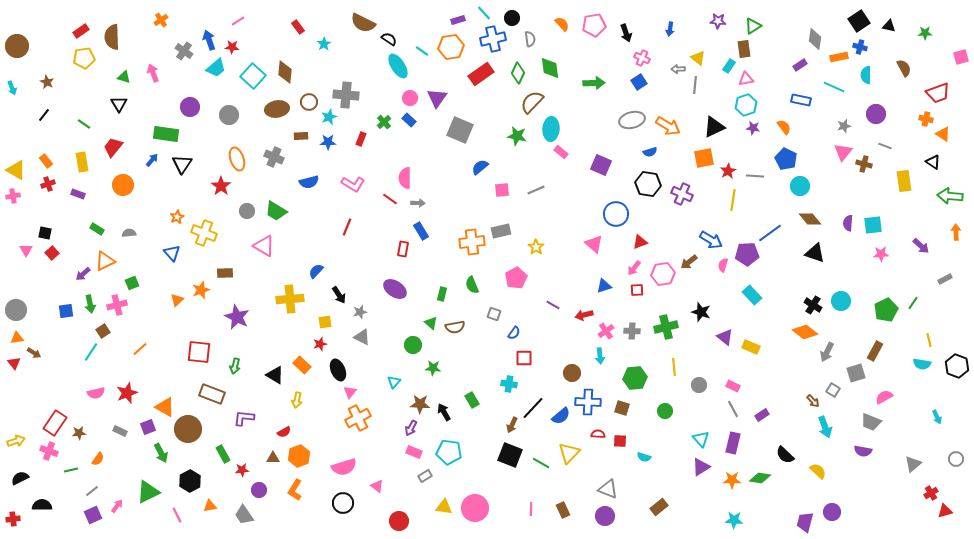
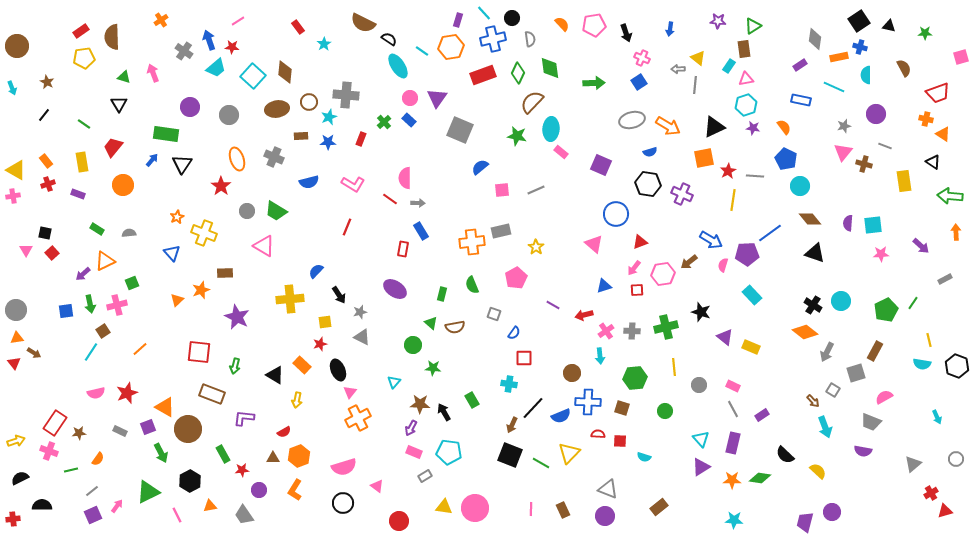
purple rectangle at (458, 20): rotated 56 degrees counterclockwise
red rectangle at (481, 74): moved 2 px right, 1 px down; rotated 15 degrees clockwise
blue semicircle at (561, 416): rotated 18 degrees clockwise
